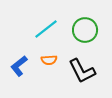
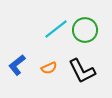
cyan line: moved 10 px right
orange semicircle: moved 8 px down; rotated 21 degrees counterclockwise
blue L-shape: moved 2 px left, 1 px up
